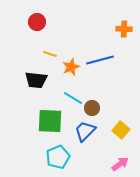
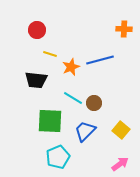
red circle: moved 8 px down
brown circle: moved 2 px right, 5 px up
